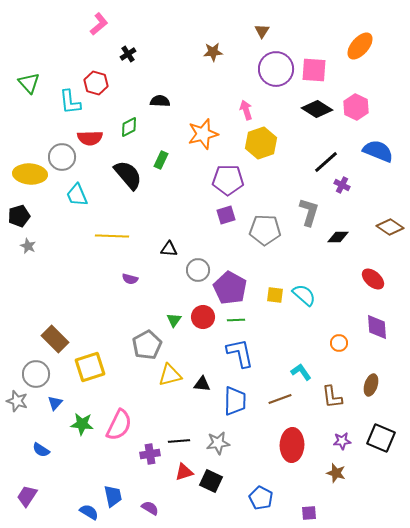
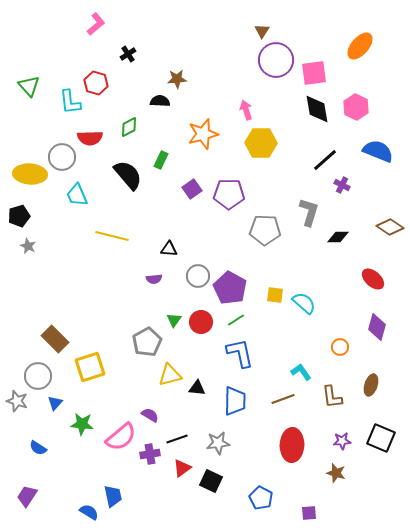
pink L-shape at (99, 24): moved 3 px left
brown star at (213, 52): moved 36 px left, 27 px down
purple circle at (276, 69): moved 9 px up
pink square at (314, 70): moved 3 px down; rotated 12 degrees counterclockwise
green triangle at (29, 83): moved 3 px down
black diamond at (317, 109): rotated 48 degrees clockwise
yellow hexagon at (261, 143): rotated 20 degrees clockwise
black line at (326, 162): moved 1 px left, 2 px up
purple pentagon at (228, 180): moved 1 px right, 14 px down
purple square at (226, 215): moved 34 px left, 26 px up; rotated 18 degrees counterclockwise
yellow line at (112, 236): rotated 12 degrees clockwise
gray circle at (198, 270): moved 6 px down
purple semicircle at (130, 279): moved 24 px right; rotated 21 degrees counterclockwise
cyan semicircle at (304, 295): moved 8 px down
red circle at (203, 317): moved 2 px left, 5 px down
green line at (236, 320): rotated 30 degrees counterclockwise
purple diamond at (377, 327): rotated 20 degrees clockwise
orange circle at (339, 343): moved 1 px right, 4 px down
gray pentagon at (147, 345): moved 3 px up
gray circle at (36, 374): moved 2 px right, 2 px down
black triangle at (202, 384): moved 5 px left, 4 px down
brown line at (280, 399): moved 3 px right
pink semicircle at (119, 425): moved 2 px right, 12 px down; rotated 24 degrees clockwise
black line at (179, 441): moved 2 px left, 2 px up; rotated 15 degrees counterclockwise
blue semicircle at (41, 450): moved 3 px left, 2 px up
red triangle at (184, 472): moved 2 px left, 4 px up; rotated 18 degrees counterclockwise
purple semicircle at (150, 508): moved 93 px up
